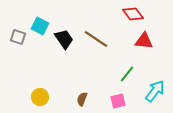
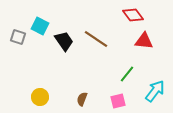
red diamond: moved 1 px down
black trapezoid: moved 2 px down
